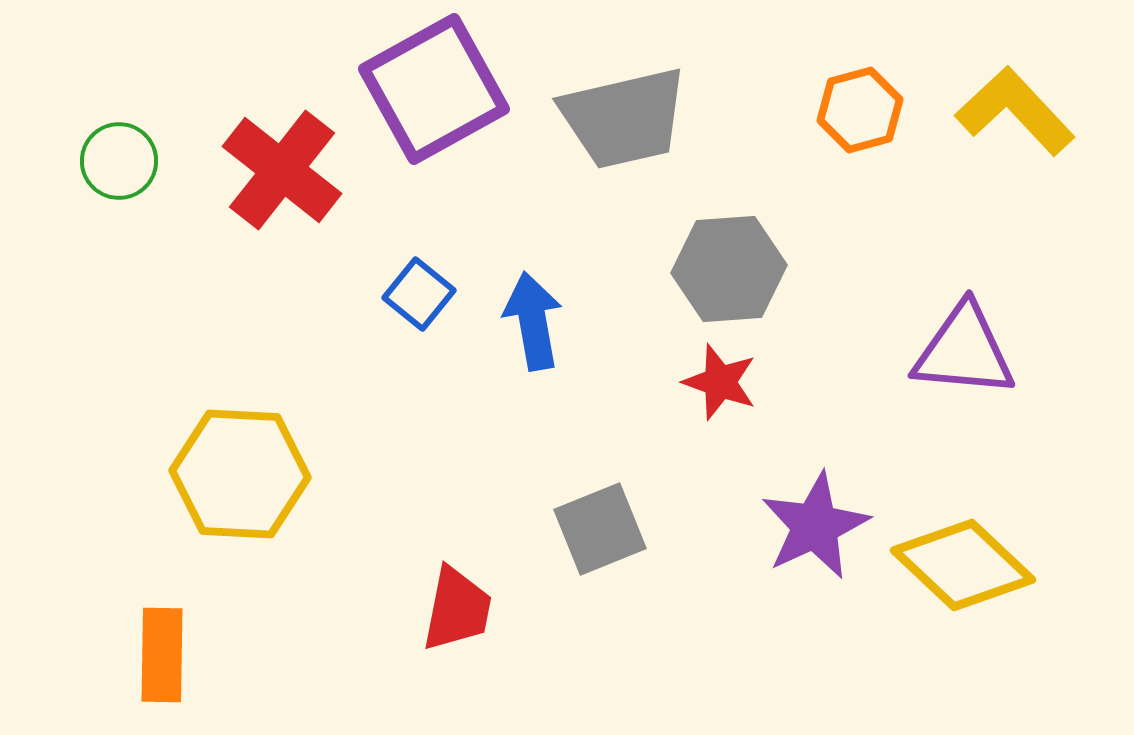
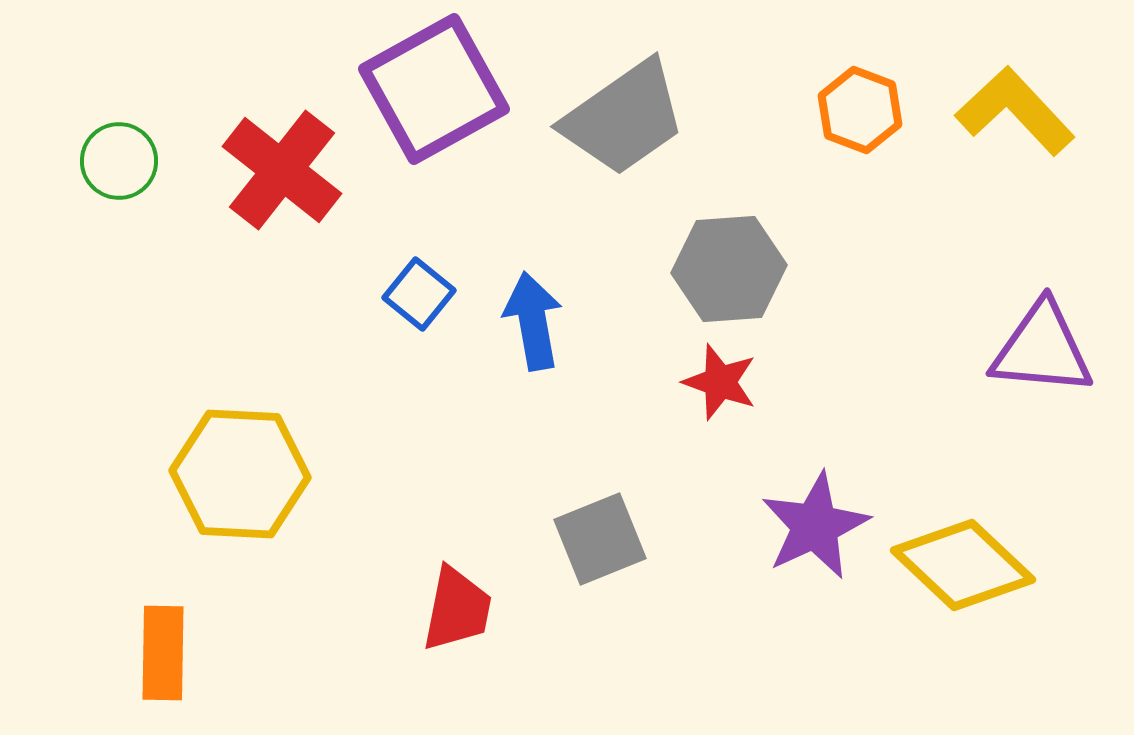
orange hexagon: rotated 24 degrees counterclockwise
gray trapezoid: rotated 22 degrees counterclockwise
purple triangle: moved 78 px right, 2 px up
gray square: moved 10 px down
orange rectangle: moved 1 px right, 2 px up
